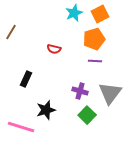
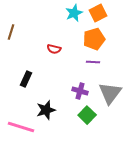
orange square: moved 2 px left, 1 px up
brown line: rotated 14 degrees counterclockwise
purple line: moved 2 px left, 1 px down
